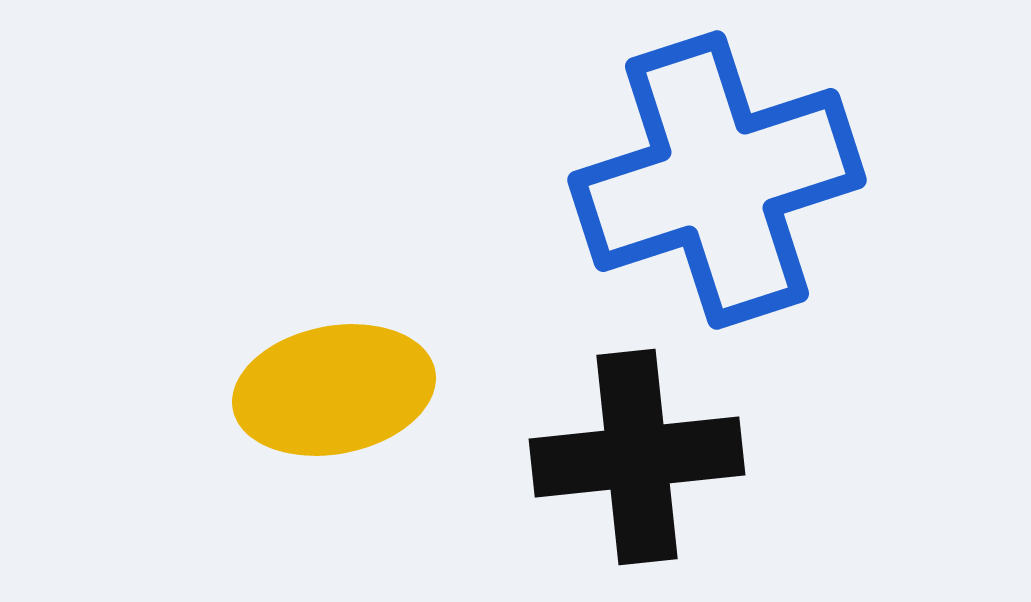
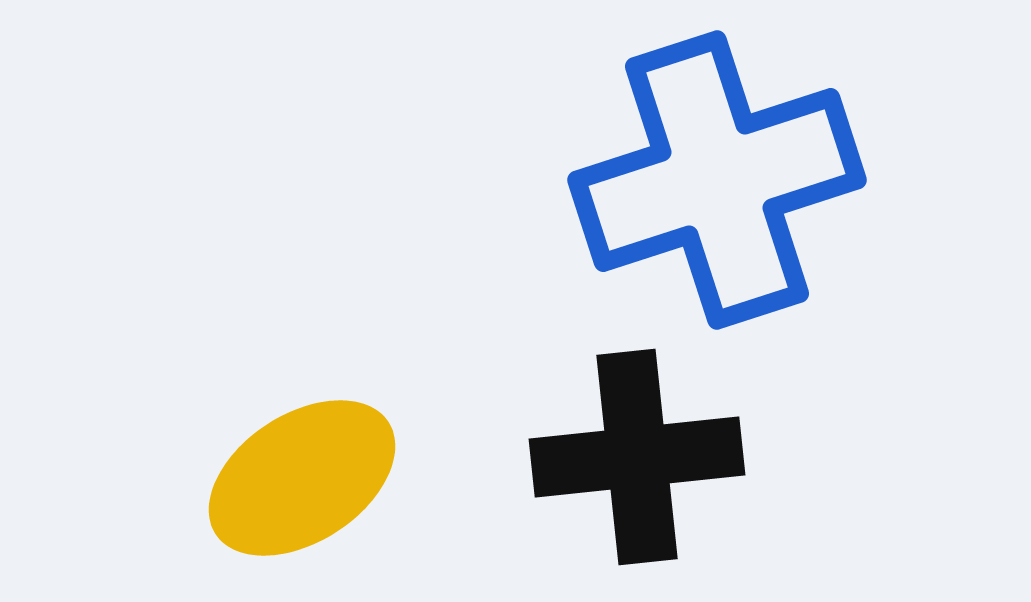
yellow ellipse: moved 32 px left, 88 px down; rotated 22 degrees counterclockwise
